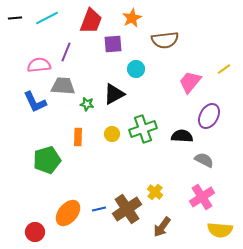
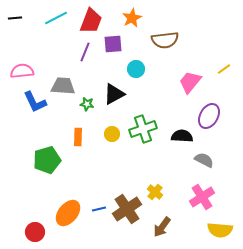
cyan line: moved 9 px right
purple line: moved 19 px right
pink semicircle: moved 17 px left, 6 px down
